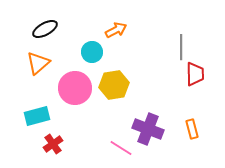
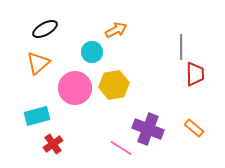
orange rectangle: moved 2 px right, 1 px up; rotated 36 degrees counterclockwise
